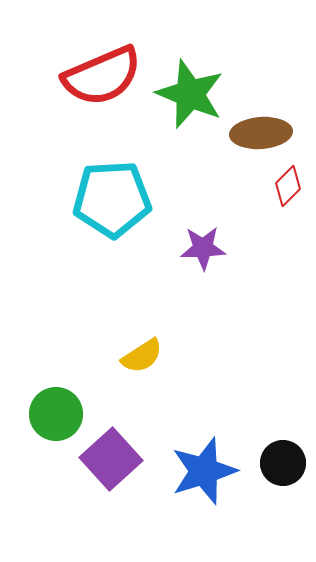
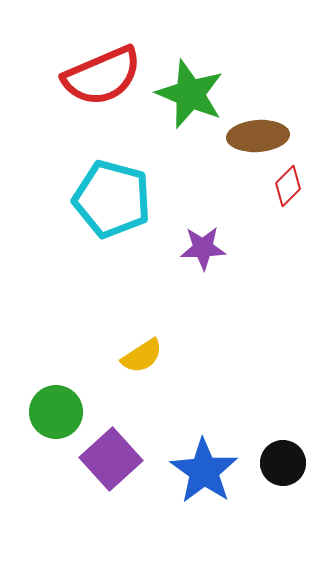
brown ellipse: moved 3 px left, 3 px down
cyan pentagon: rotated 18 degrees clockwise
green circle: moved 2 px up
blue star: rotated 20 degrees counterclockwise
